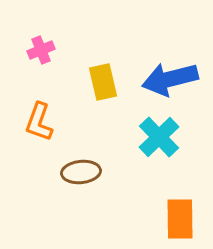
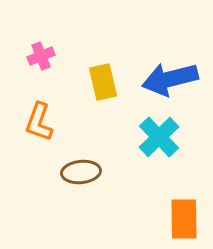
pink cross: moved 6 px down
orange rectangle: moved 4 px right
